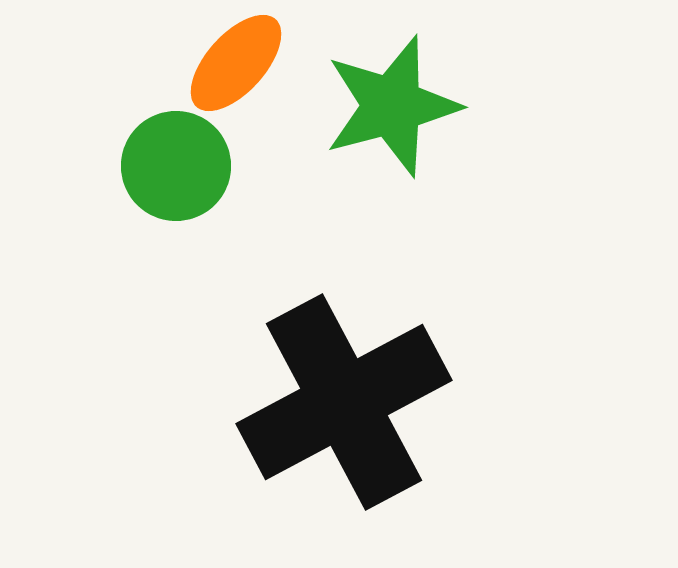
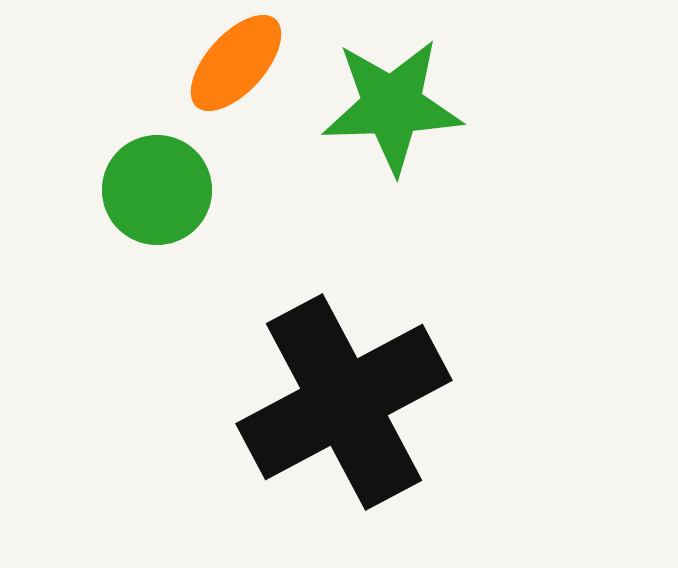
green star: rotated 13 degrees clockwise
green circle: moved 19 px left, 24 px down
